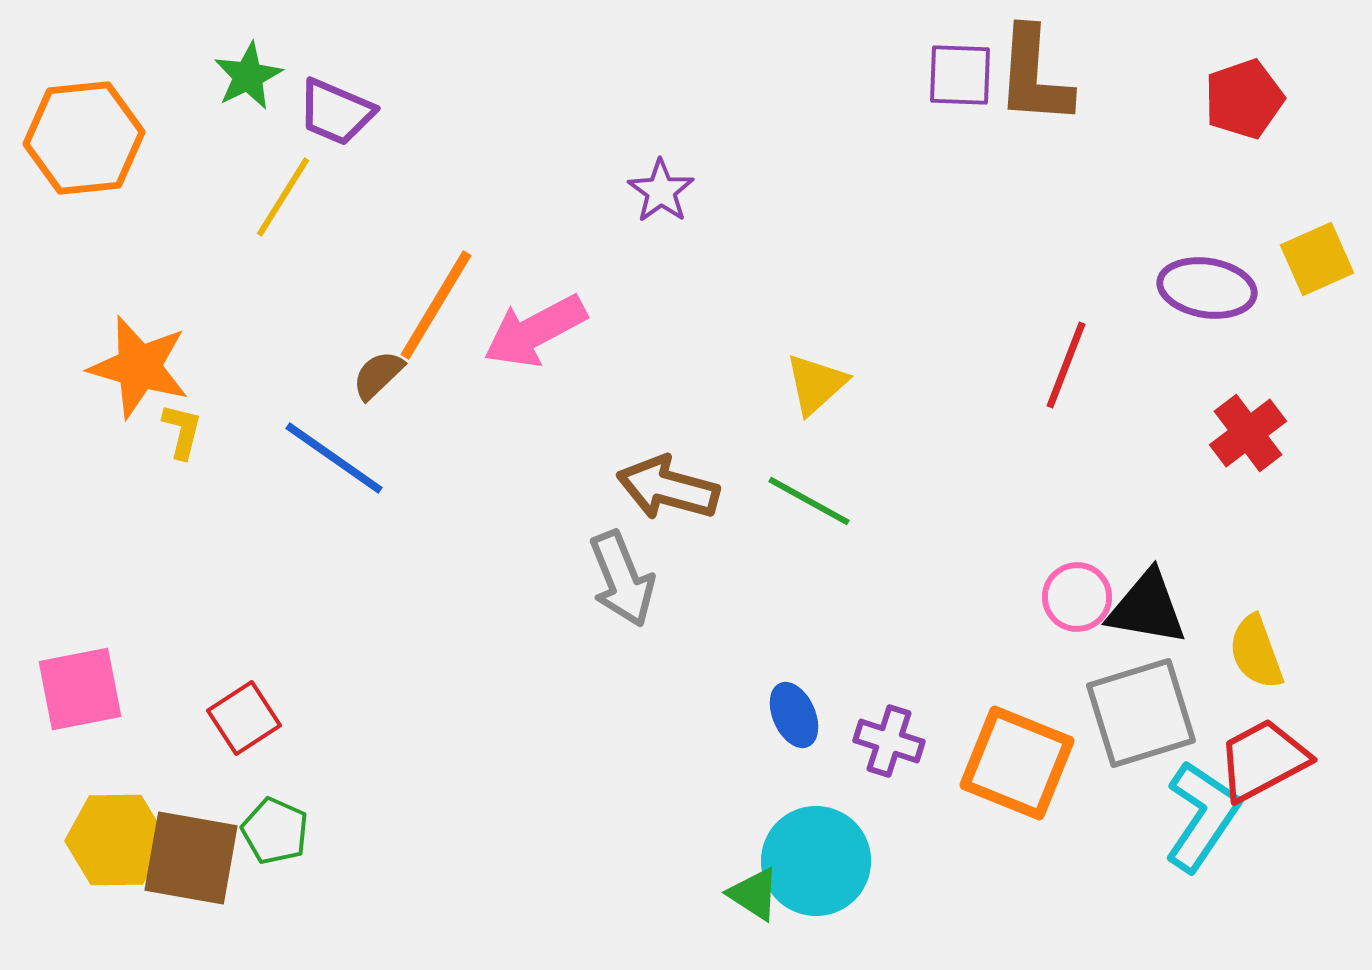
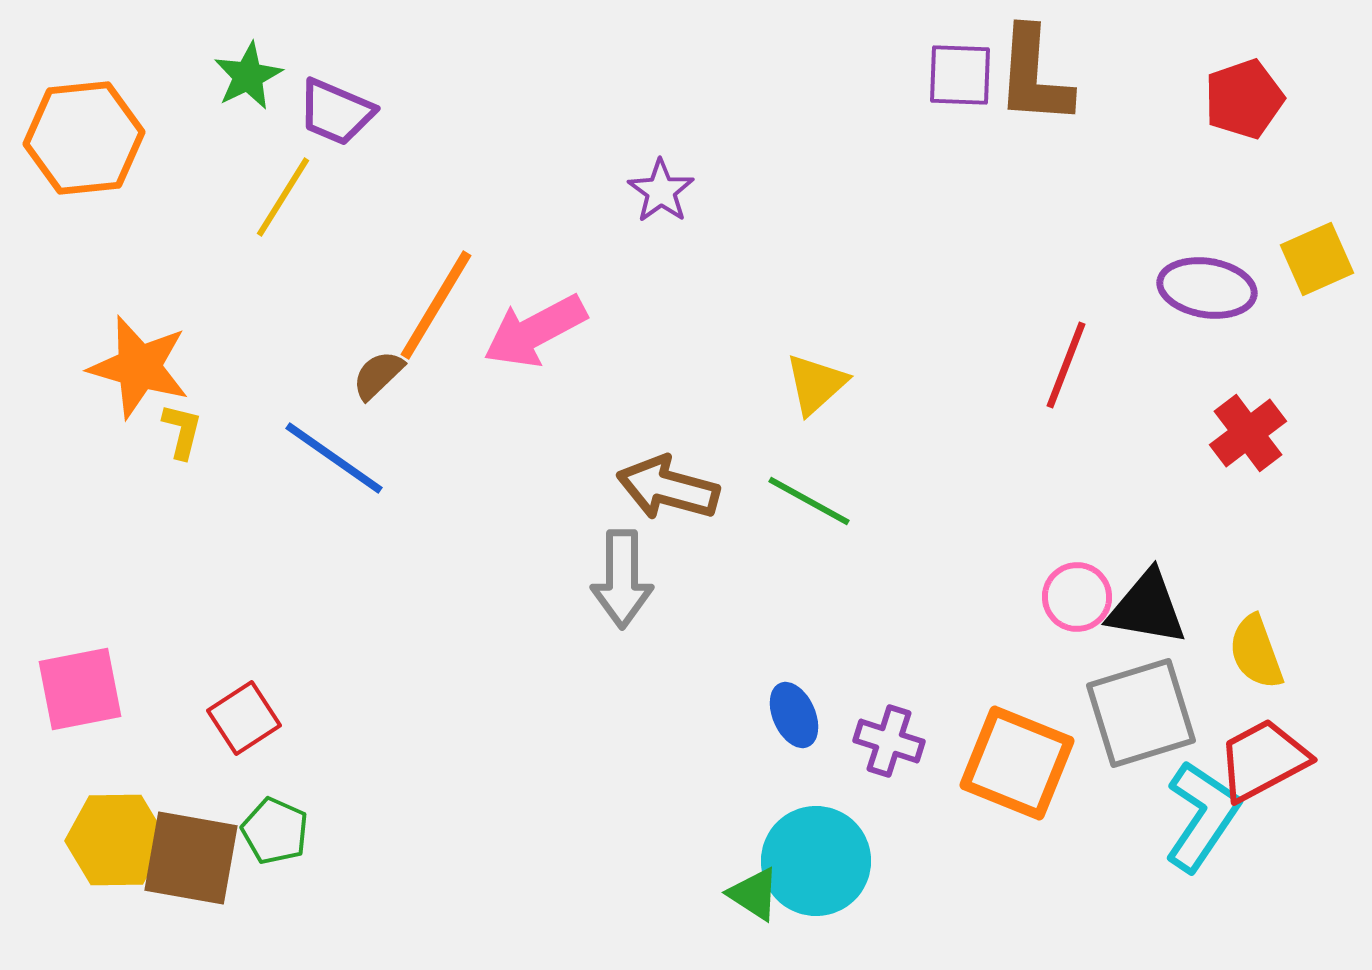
gray arrow: rotated 22 degrees clockwise
